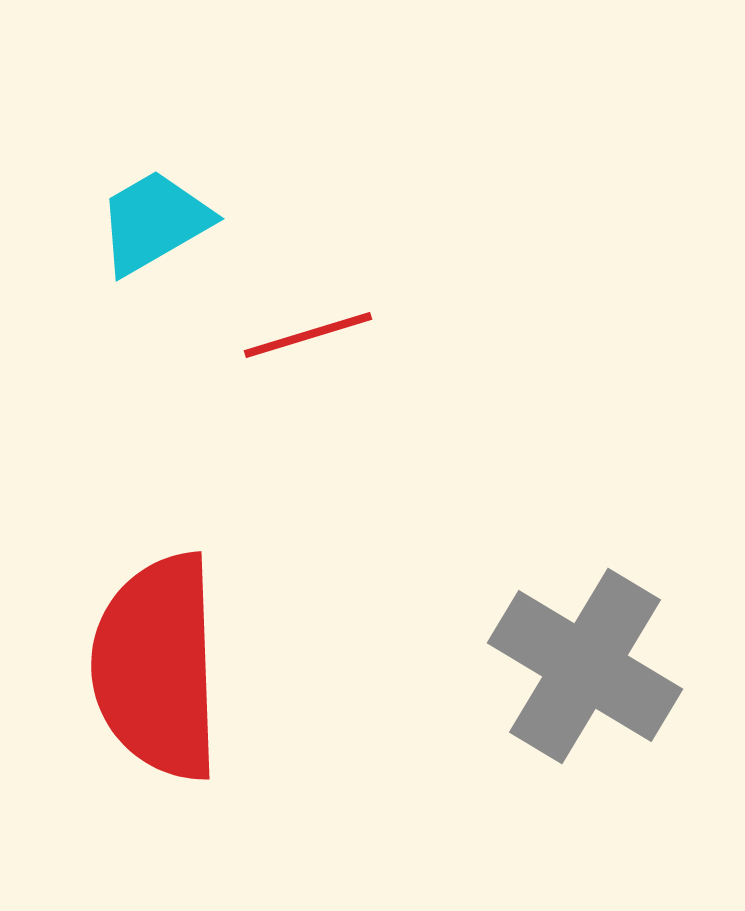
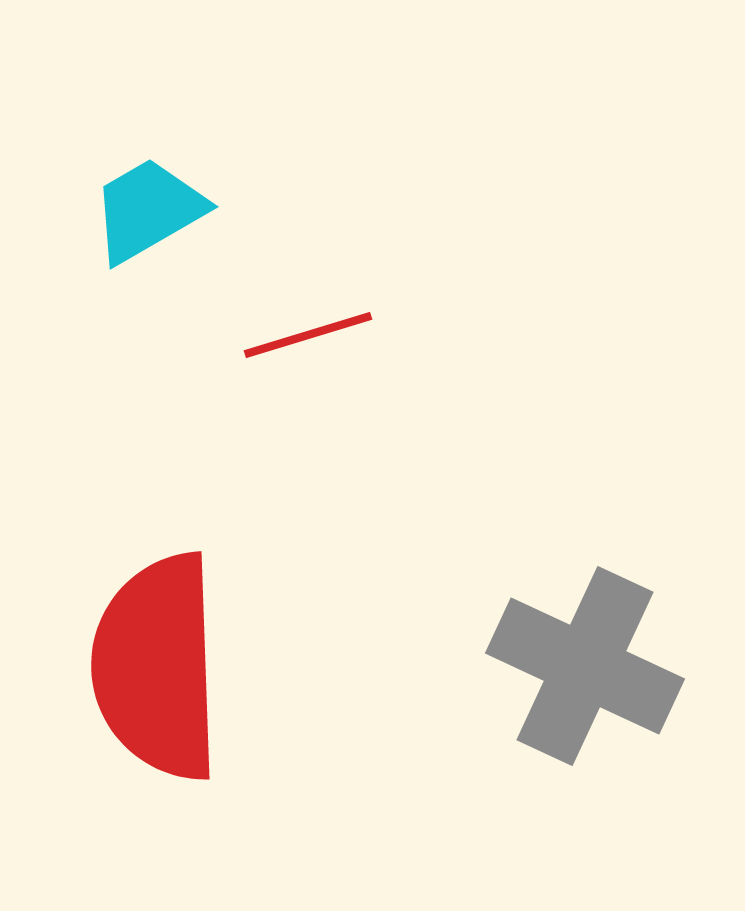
cyan trapezoid: moved 6 px left, 12 px up
gray cross: rotated 6 degrees counterclockwise
